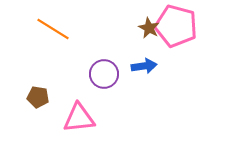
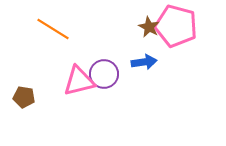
brown star: moved 1 px up
blue arrow: moved 4 px up
brown pentagon: moved 14 px left
pink triangle: moved 37 px up; rotated 8 degrees counterclockwise
